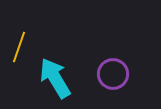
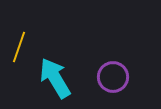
purple circle: moved 3 px down
